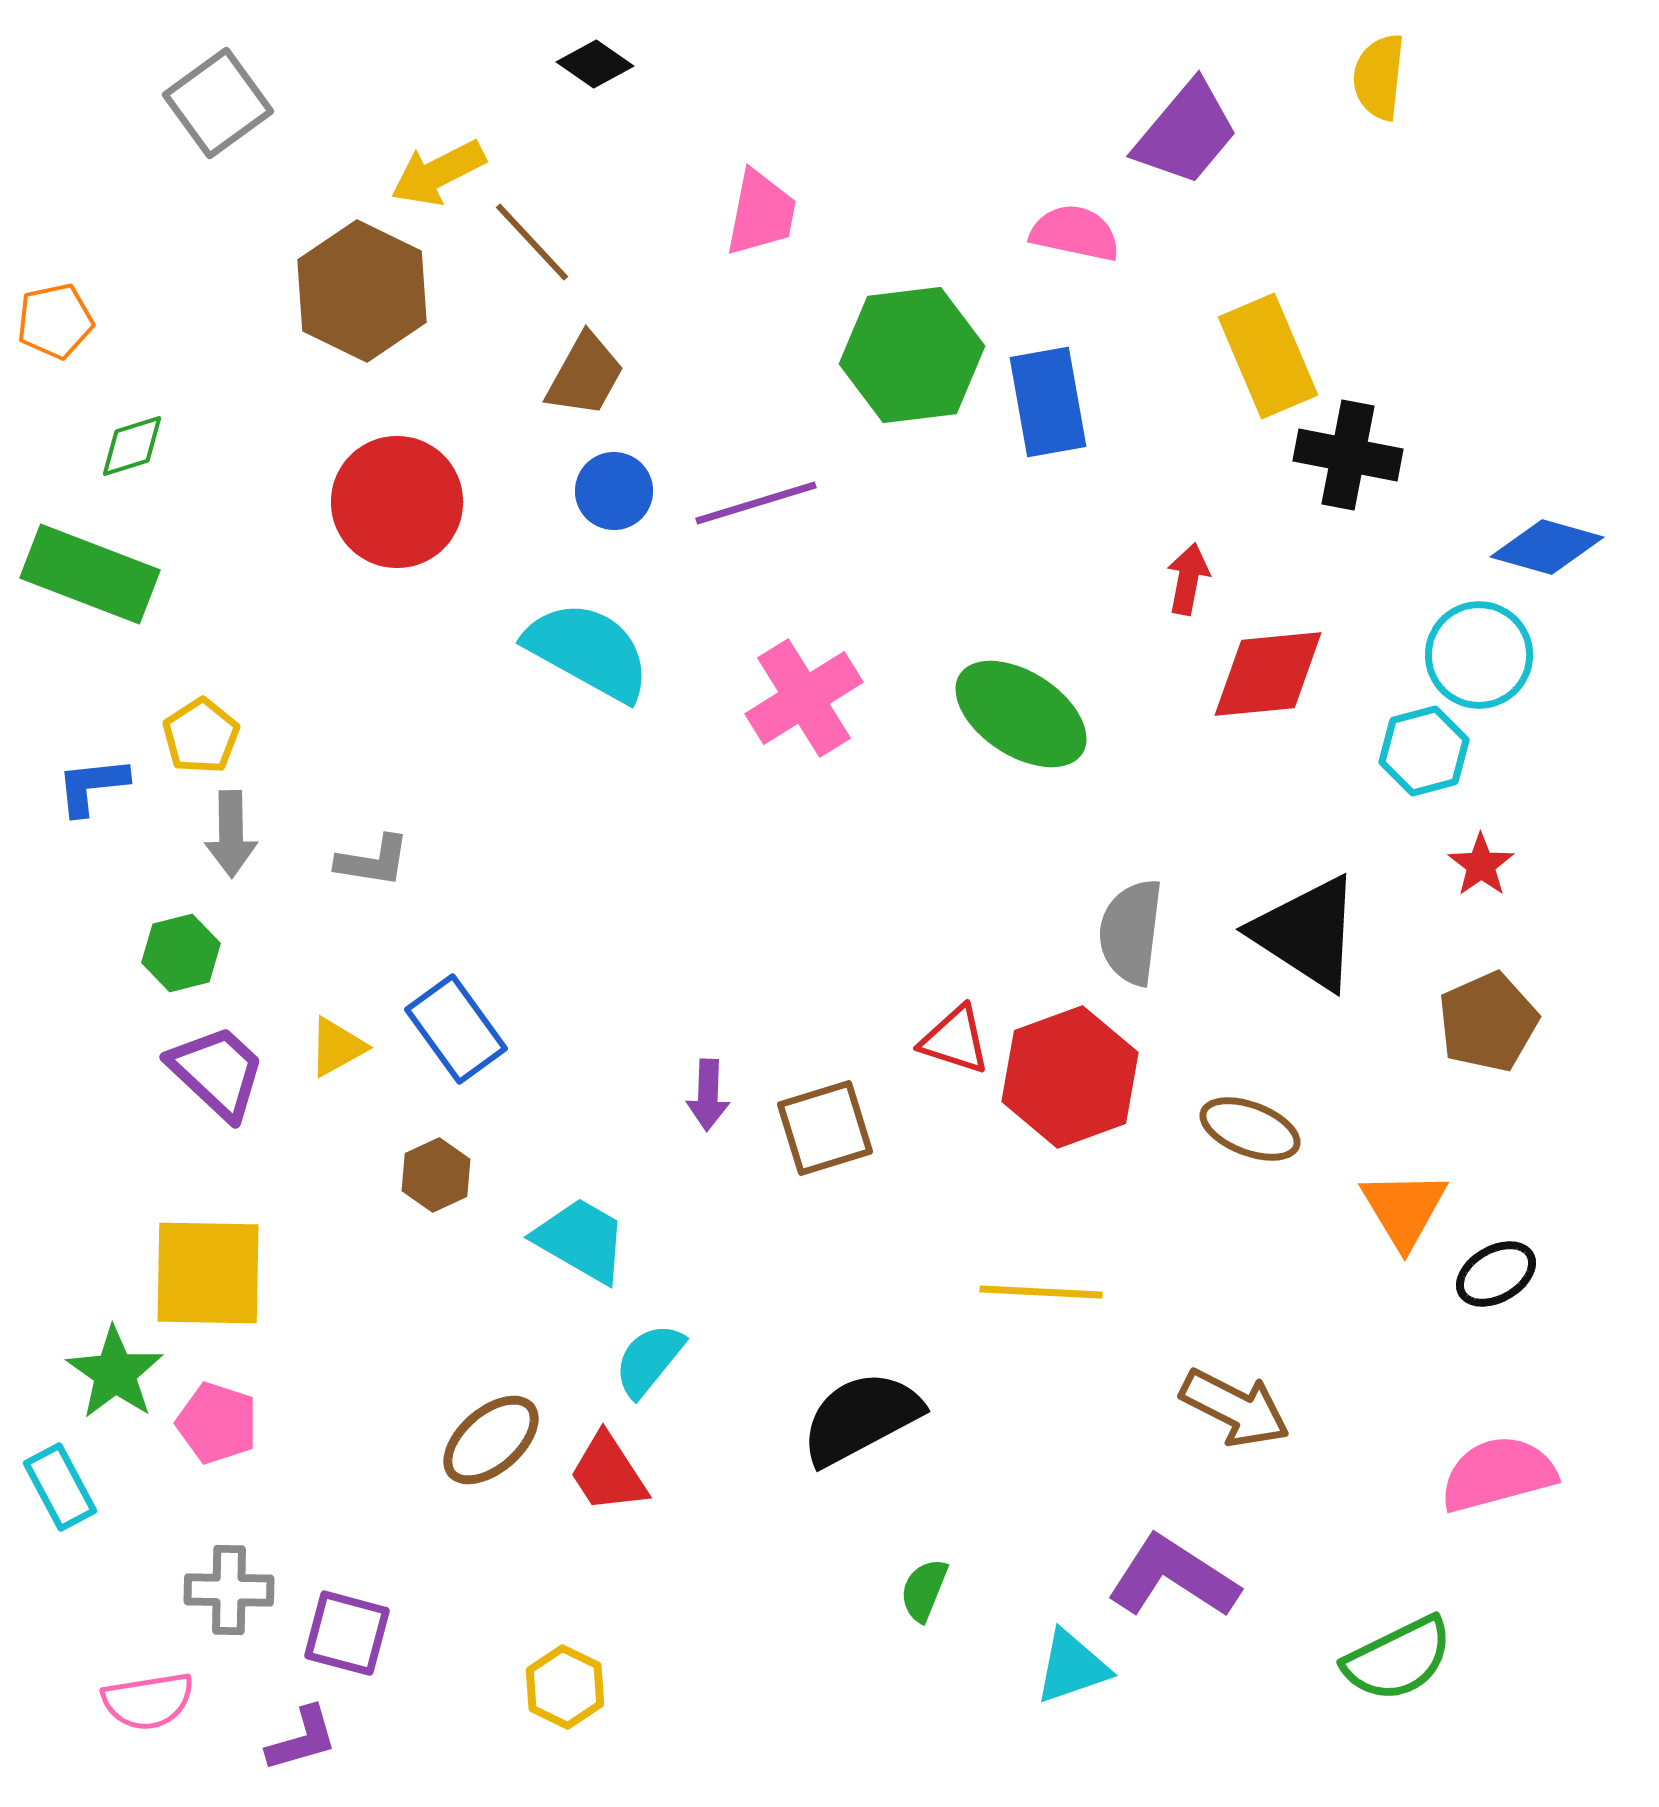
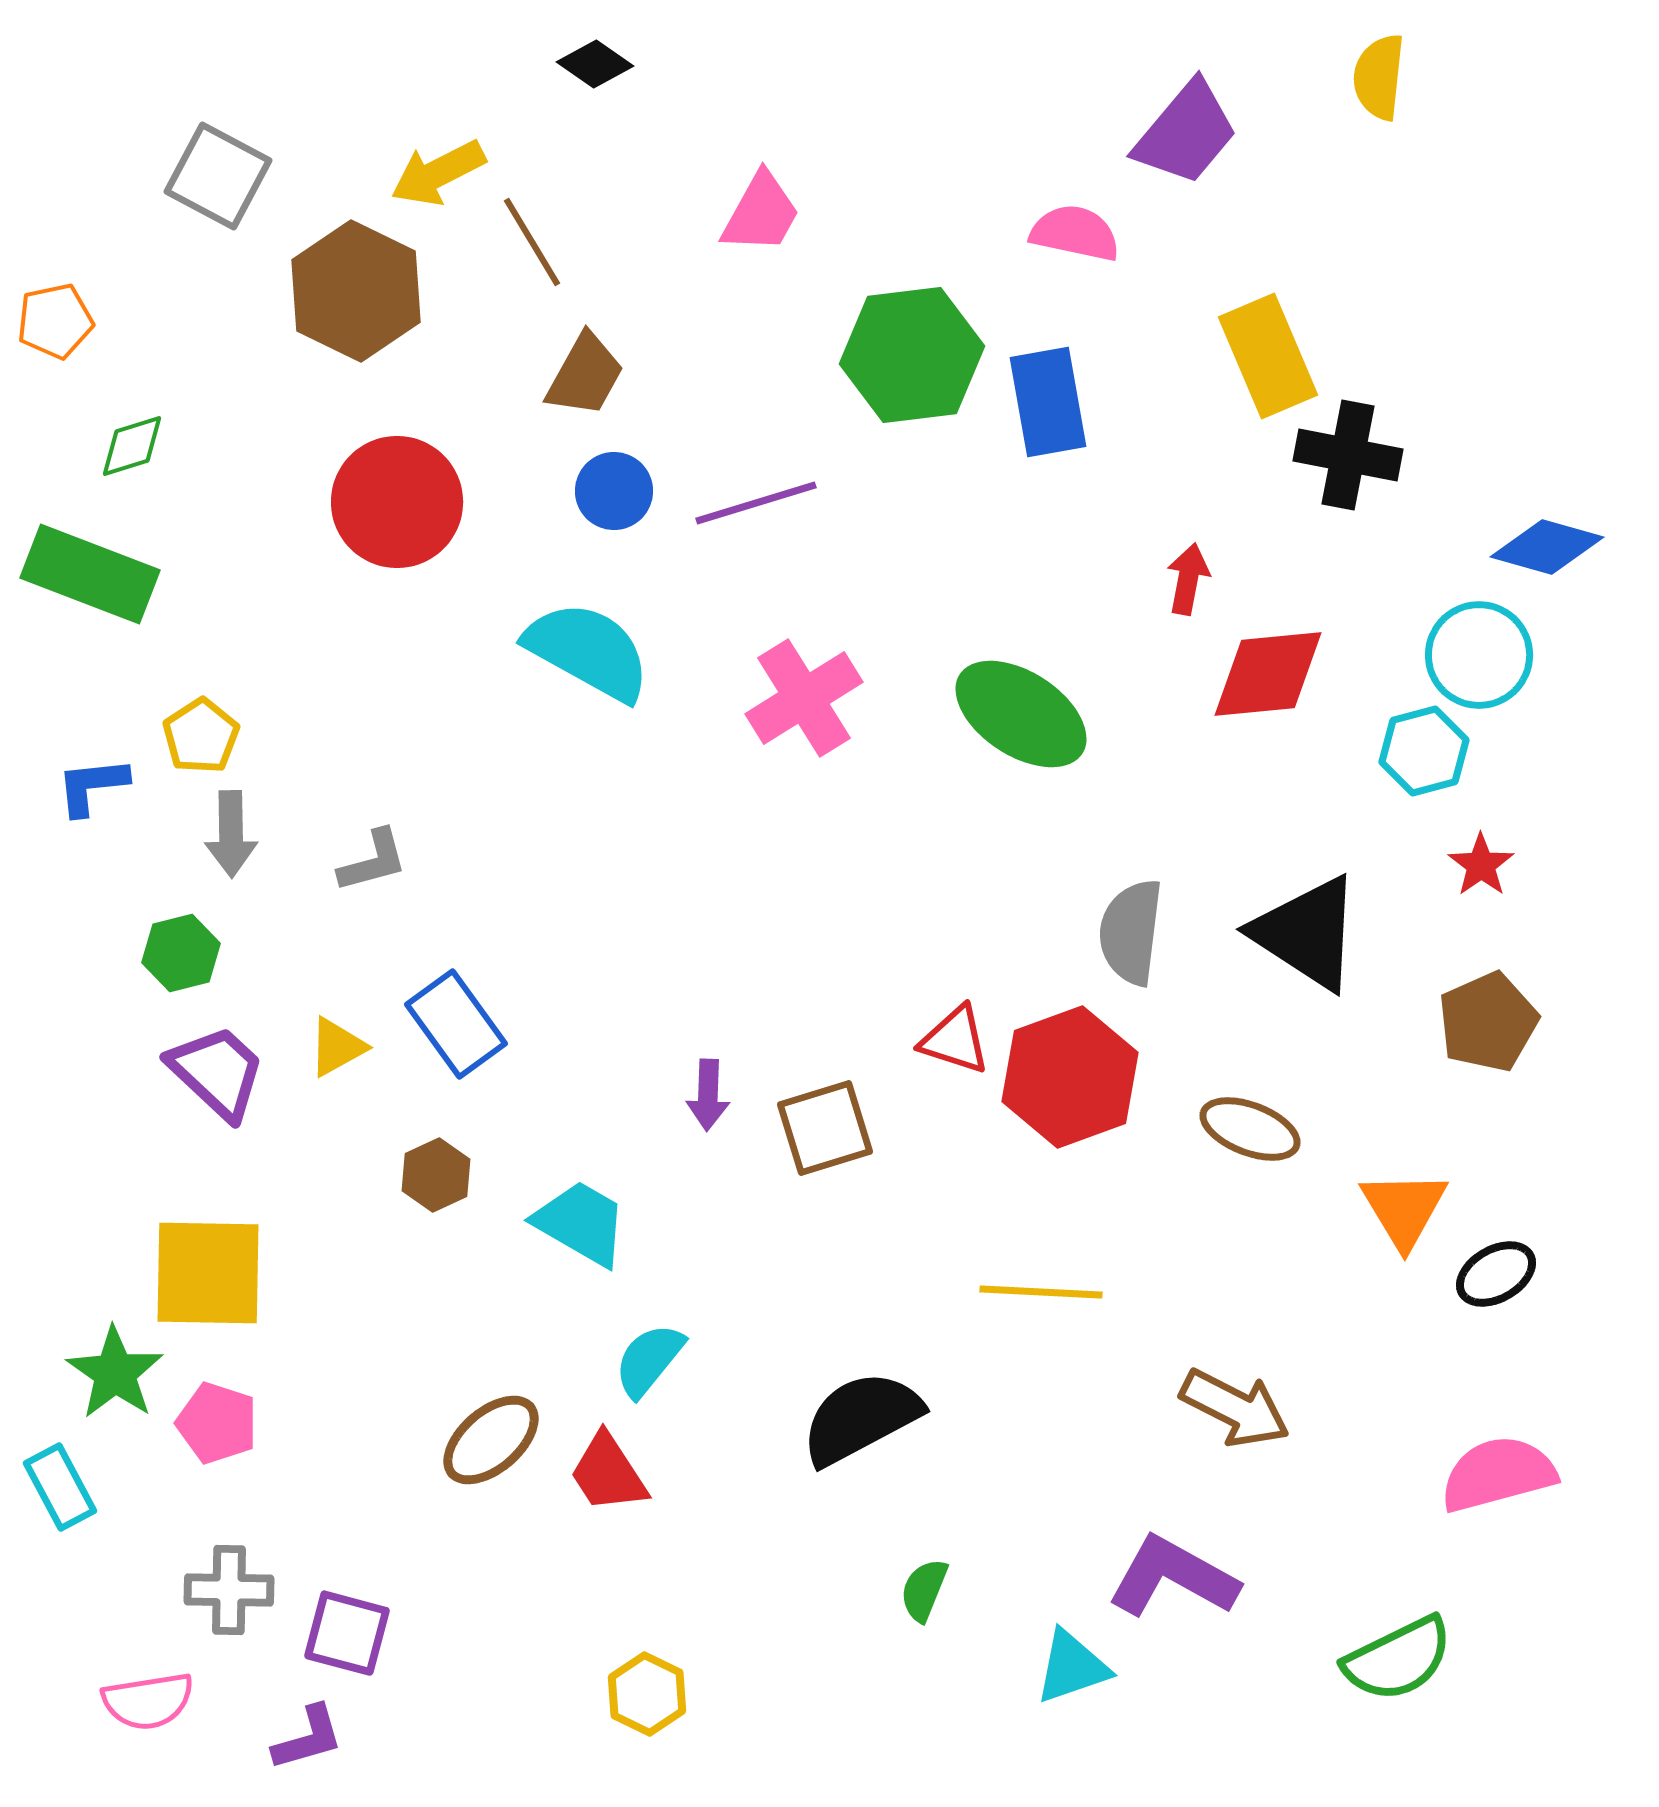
gray square at (218, 103): moved 73 px down; rotated 26 degrees counterclockwise
pink trapezoid at (761, 213): rotated 18 degrees clockwise
brown line at (532, 242): rotated 12 degrees clockwise
brown hexagon at (362, 291): moved 6 px left
gray L-shape at (373, 861): rotated 24 degrees counterclockwise
blue rectangle at (456, 1029): moved 5 px up
cyan trapezoid at (581, 1240): moved 17 px up
purple L-shape at (1173, 1577): rotated 4 degrees counterclockwise
yellow hexagon at (565, 1687): moved 82 px right, 7 px down
purple L-shape at (302, 1739): moved 6 px right, 1 px up
